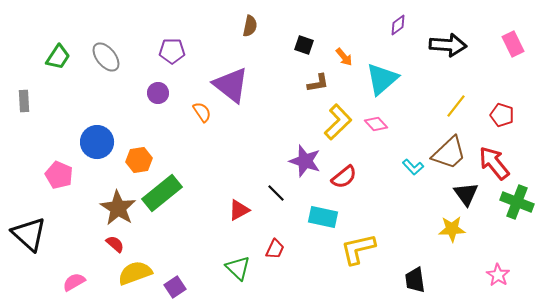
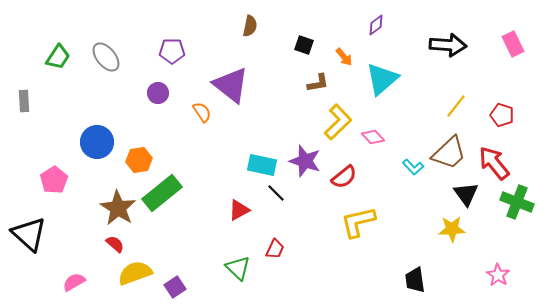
purple diamond at (398, 25): moved 22 px left
pink diamond at (376, 124): moved 3 px left, 13 px down
pink pentagon at (59, 175): moved 5 px left, 5 px down; rotated 16 degrees clockwise
cyan rectangle at (323, 217): moved 61 px left, 52 px up
yellow L-shape at (358, 249): moved 27 px up
